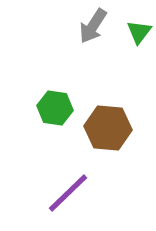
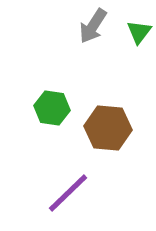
green hexagon: moved 3 px left
